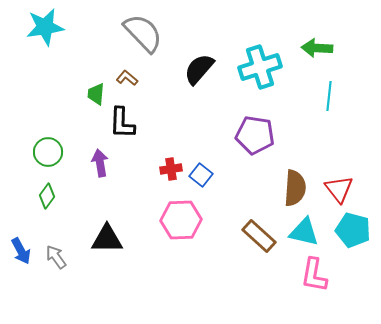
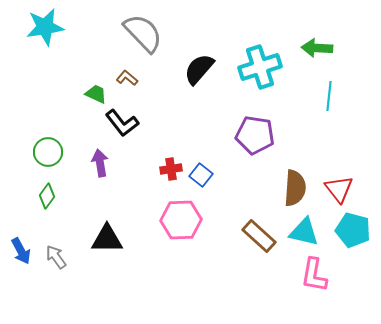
green trapezoid: rotated 110 degrees clockwise
black L-shape: rotated 40 degrees counterclockwise
